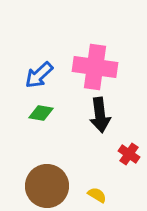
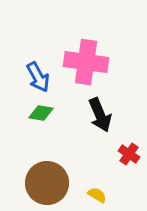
pink cross: moved 9 px left, 5 px up
blue arrow: moved 1 px left, 2 px down; rotated 76 degrees counterclockwise
black arrow: rotated 16 degrees counterclockwise
brown circle: moved 3 px up
